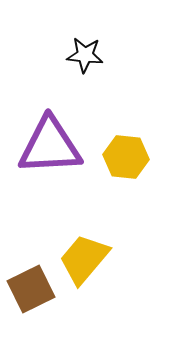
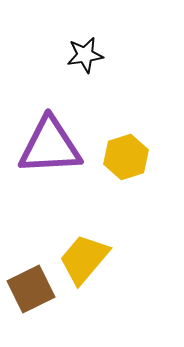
black star: rotated 15 degrees counterclockwise
yellow hexagon: rotated 24 degrees counterclockwise
